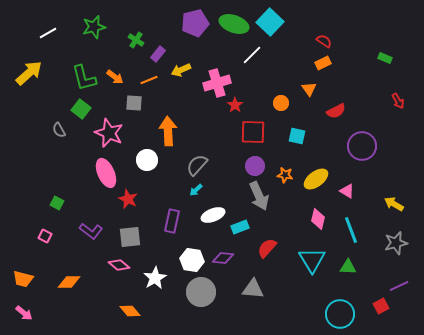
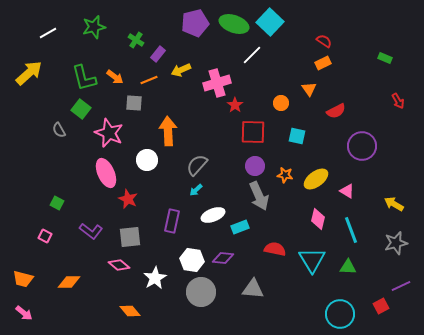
red semicircle at (267, 248): moved 8 px right, 1 px down; rotated 60 degrees clockwise
purple line at (399, 286): moved 2 px right
